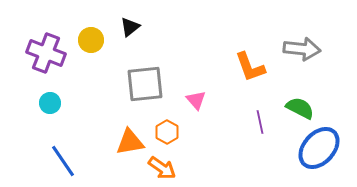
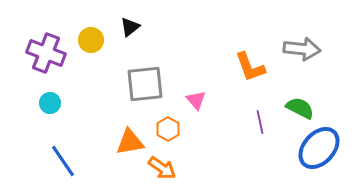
orange hexagon: moved 1 px right, 3 px up
